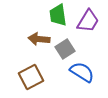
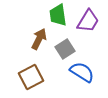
brown arrow: rotated 110 degrees clockwise
